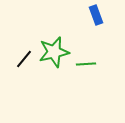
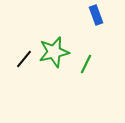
green line: rotated 60 degrees counterclockwise
